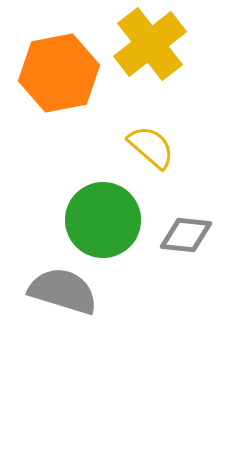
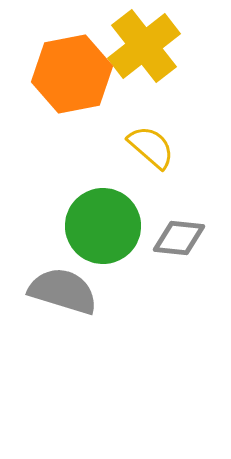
yellow cross: moved 6 px left, 2 px down
orange hexagon: moved 13 px right, 1 px down
green circle: moved 6 px down
gray diamond: moved 7 px left, 3 px down
